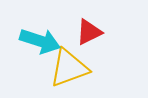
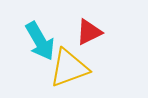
cyan arrow: rotated 42 degrees clockwise
